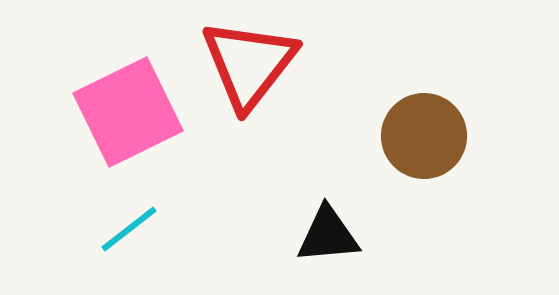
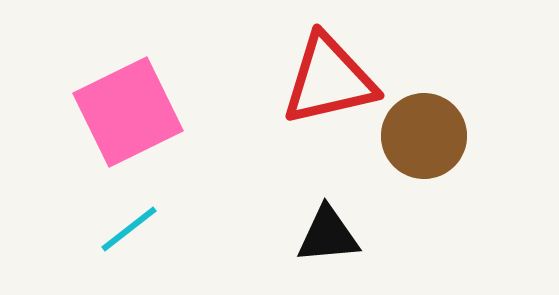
red triangle: moved 80 px right, 16 px down; rotated 39 degrees clockwise
